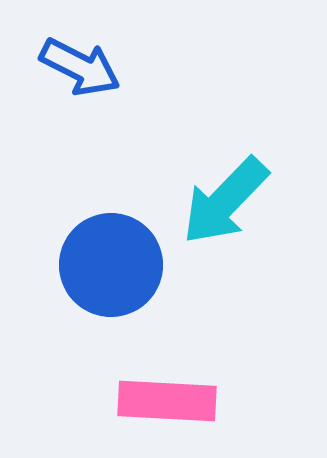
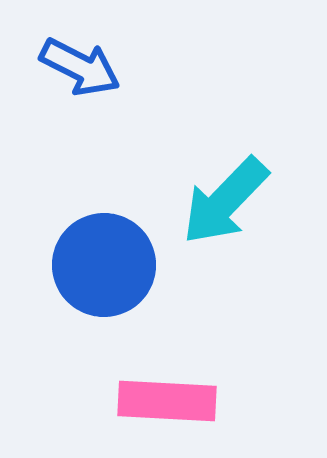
blue circle: moved 7 px left
